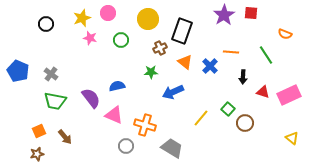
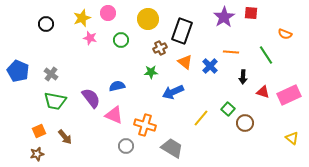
purple star: moved 2 px down
